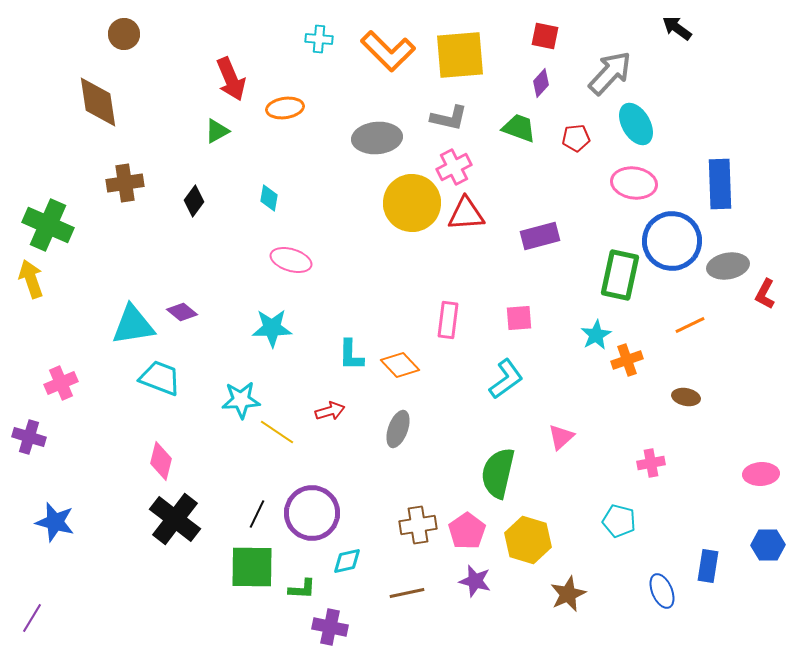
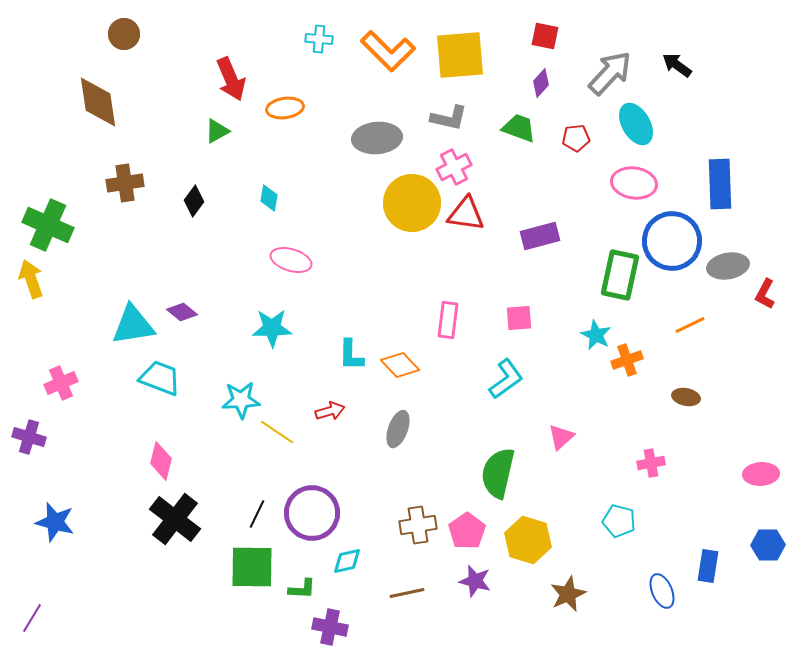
black arrow at (677, 28): moved 37 px down
red triangle at (466, 214): rotated 12 degrees clockwise
cyan star at (596, 335): rotated 16 degrees counterclockwise
